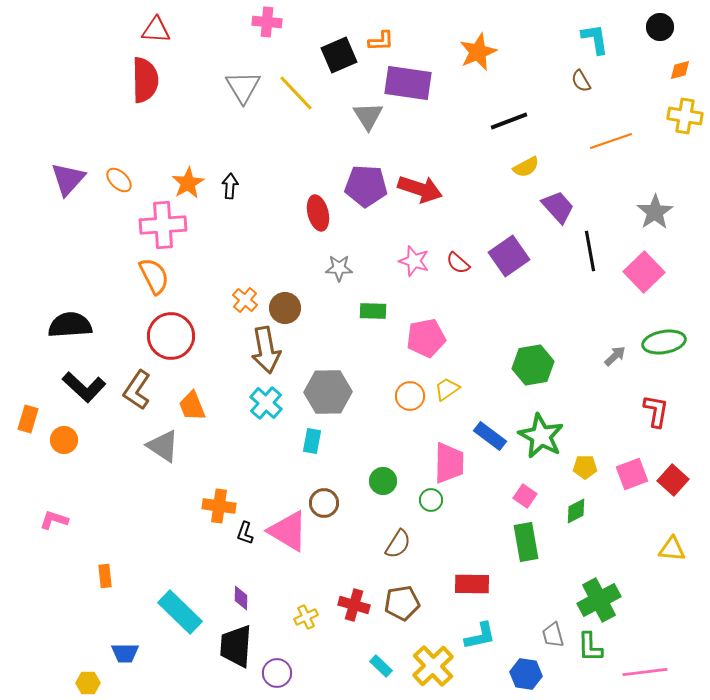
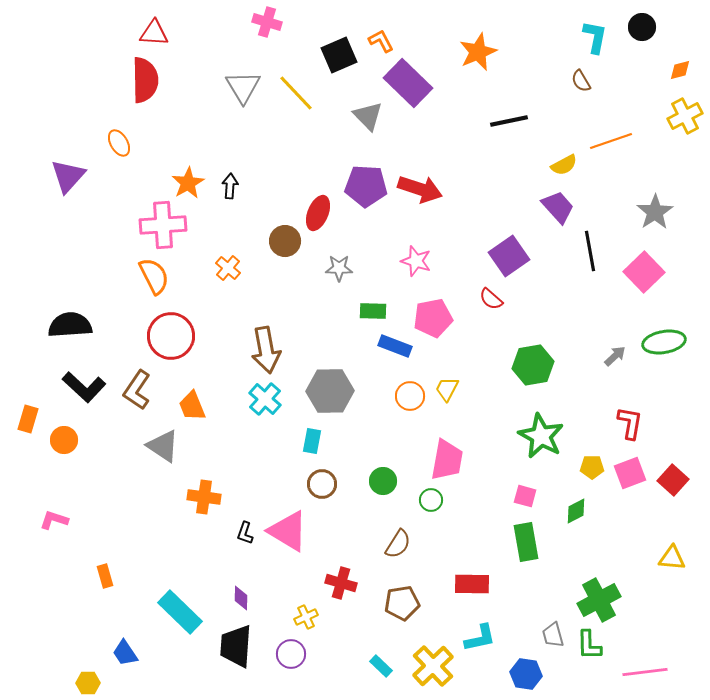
pink cross at (267, 22): rotated 12 degrees clockwise
black circle at (660, 27): moved 18 px left
red triangle at (156, 30): moved 2 px left, 3 px down
cyan L-shape at (595, 39): moved 2 px up; rotated 20 degrees clockwise
orange L-shape at (381, 41): rotated 116 degrees counterclockwise
purple rectangle at (408, 83): rotated 36 degrees clockwise
gray triangle at (368, 116): rotated 12 degrees counterclockwise
yellow cross at (685, 116): rotated 36 degrees counterclockwise
black line at (509, 121): rotated 9 degrees clockwise
yellow semicircle at (526, 167): moved 38 px right, 2 px up
purple triangle at (68, 179): moved 3 px up
orange ellipse at (119, 180): moved 37 px up; rotated 16 degrees clockwise
red ellipse at (318, 213): rotated 36 degrees clockwise
pink star at (414, 261): moved 2 px right
red semicircle at (458, 263): moved 33 px right, 36 px down
orange cross at (245, 300): moved 17 px left, 32 px up
brown circle at (285, 308): moved 67 px up
pink pentagon at (426, 338): moved 7 px right, 20 px up
yellow trapezoid at (447, 389): rotated 28 degrees counterclockwise
gray hexagon at (328, 392): moved 2 px right, 1 px up
cyan cross at (266, 403): moved 1 px left, 4 px up
red L-shape at (656, 411): moved 26 px left, 12 px down
blue rectangle at (490, 436): moved 95 px left, 90 px up; rotated 16 degrees counterclockwise
pink trapezoid at (449, 463): moved 2 px left, 3 px up; rotated 9 degrees clockwise
yellow pentagon at (585, 467): moved 7 px right
pink square at (632, 474): moved 2 px left, 1 px up
pink square at (525, 496): rotated 20 degrees counterclockwise
brown circle at (324, 503): moved 2 px left, 19 px up
orange cross at (219, 506): moved 15 px left, 9 px up
yellow triangle at (672, 549): moved 9 px down
orange rectangle at (105, 576): rotated 10 degrees counterclockwise
red cross at (354, 605): moved 13 px left, 22 px up
cyan L-shape at (480, 636): moved 2 px down
green L-shape at (590, 647): moved 1 px left, 2 px up
blue trapezoid at (125, 653): rotated 56 degrees clockwise
purple circle at (277, 673): moved 14 px right, 19 px up
